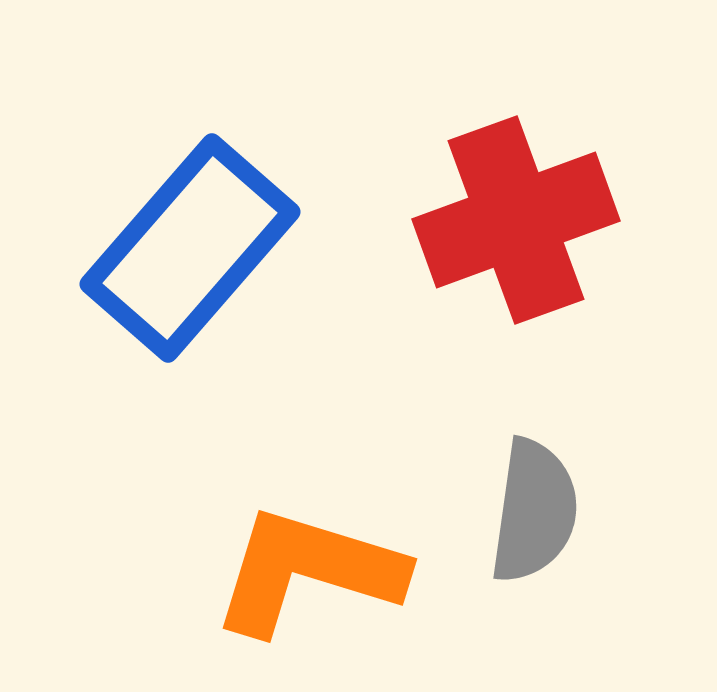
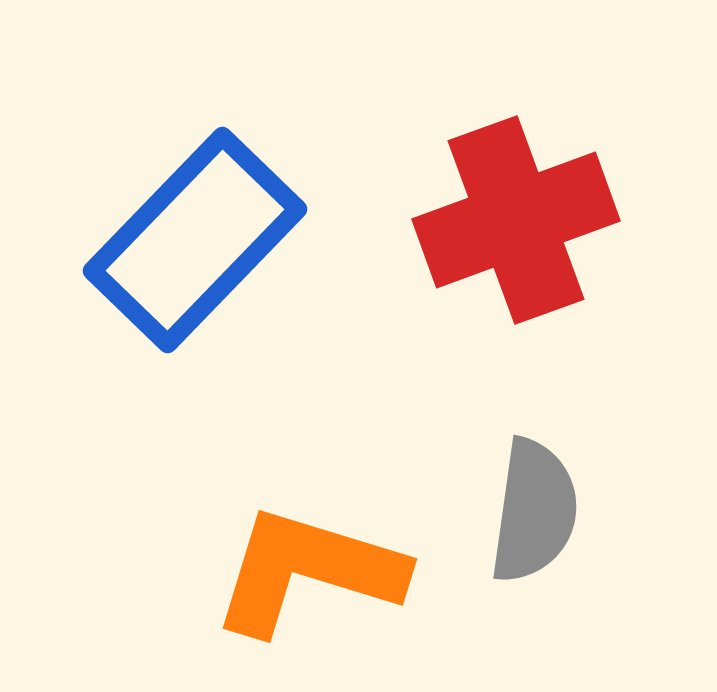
blue rectangle: moved 5 px right, 8 px up; rotated 3 degrees clockwise
